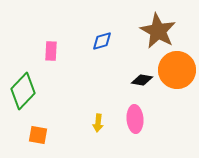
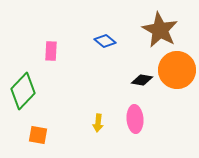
brown star: moved 2 px right, 1 px up
blue diamond: moved 3 px right; rotated 55 degrees clockwise
